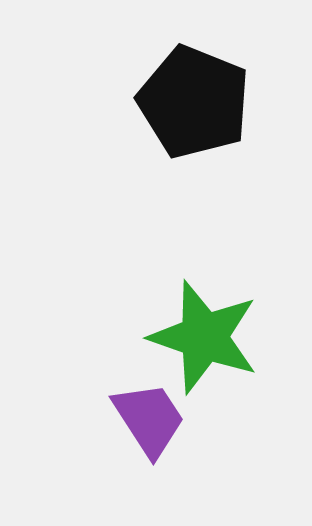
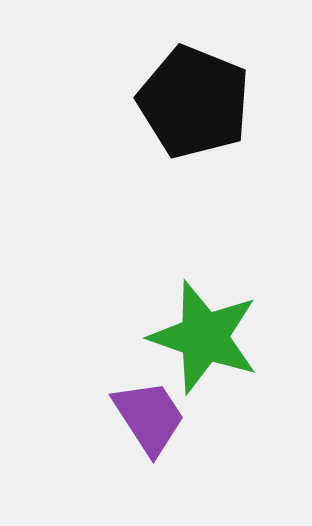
purple trapezoid: moved 2 px up
